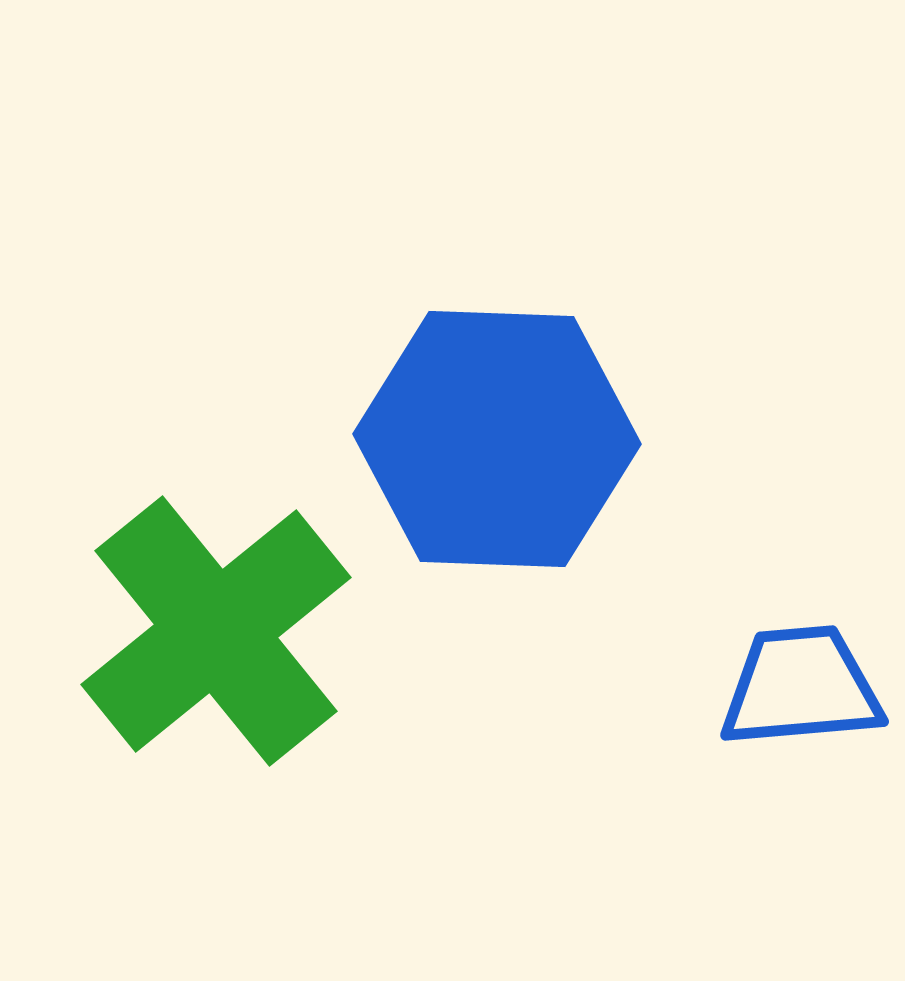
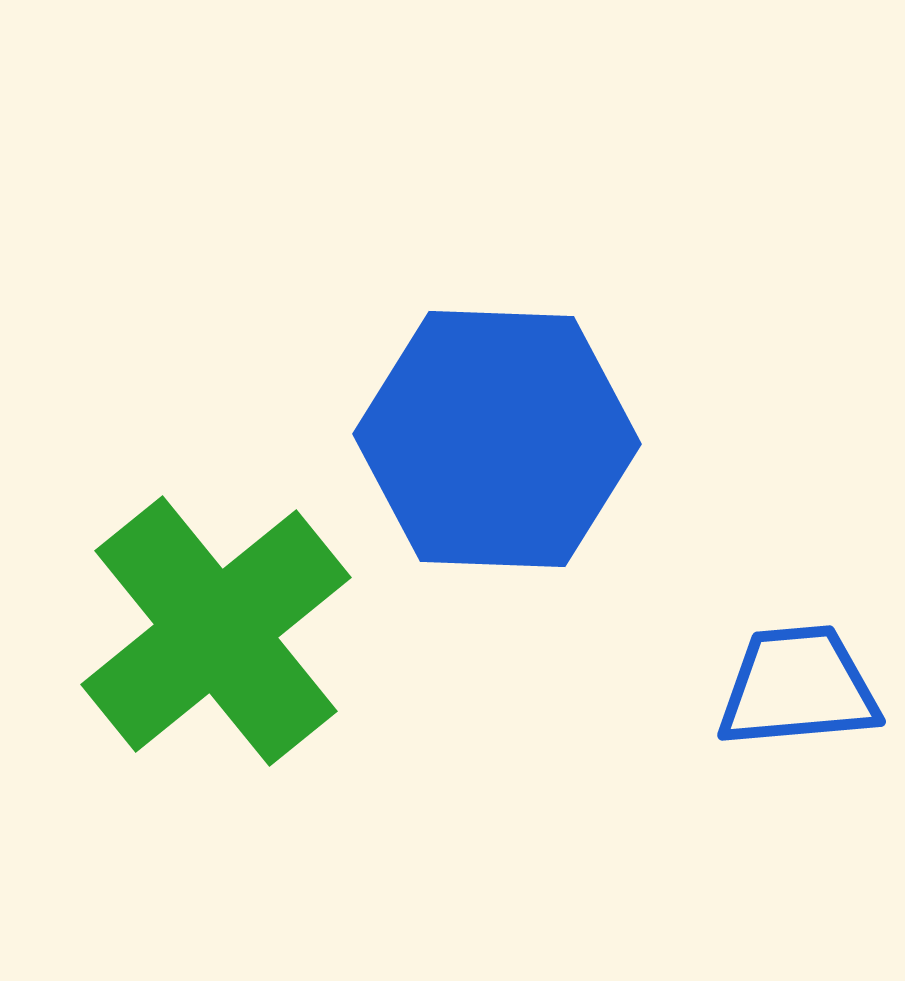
blue trapezoid: moved 3 px left
